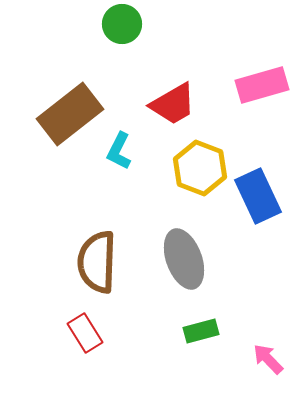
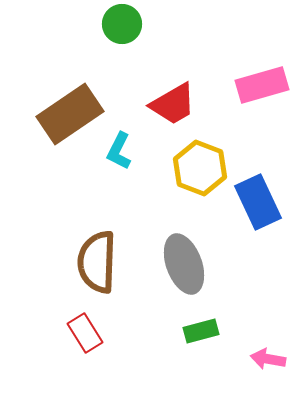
brown rectangle: rotated 4 degrees clockwise
blue rectangle: moved 6 px down
gray ellipse: moved 5 px down
pink arrow: rotated 36 degrees counterclockwise
